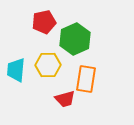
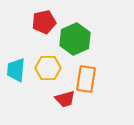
yellow hexagon: moved 3 px down
